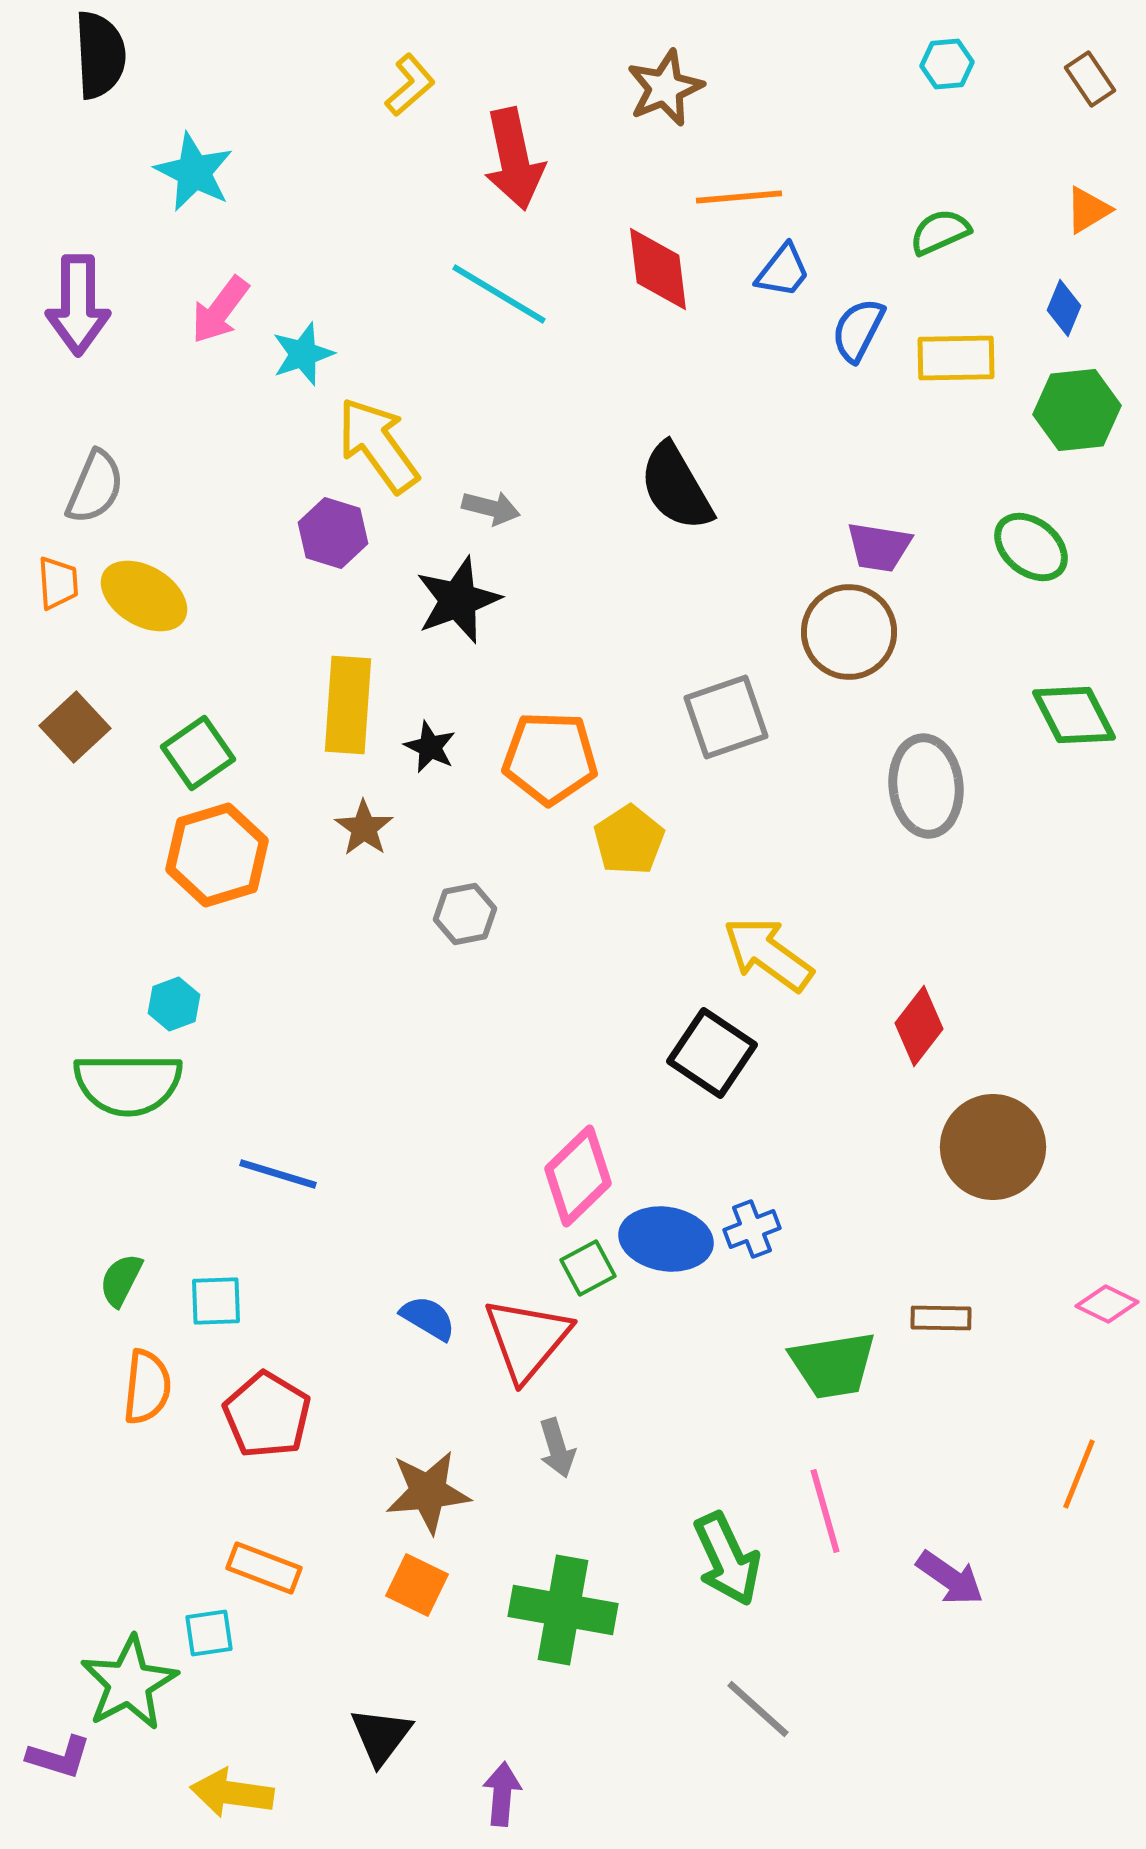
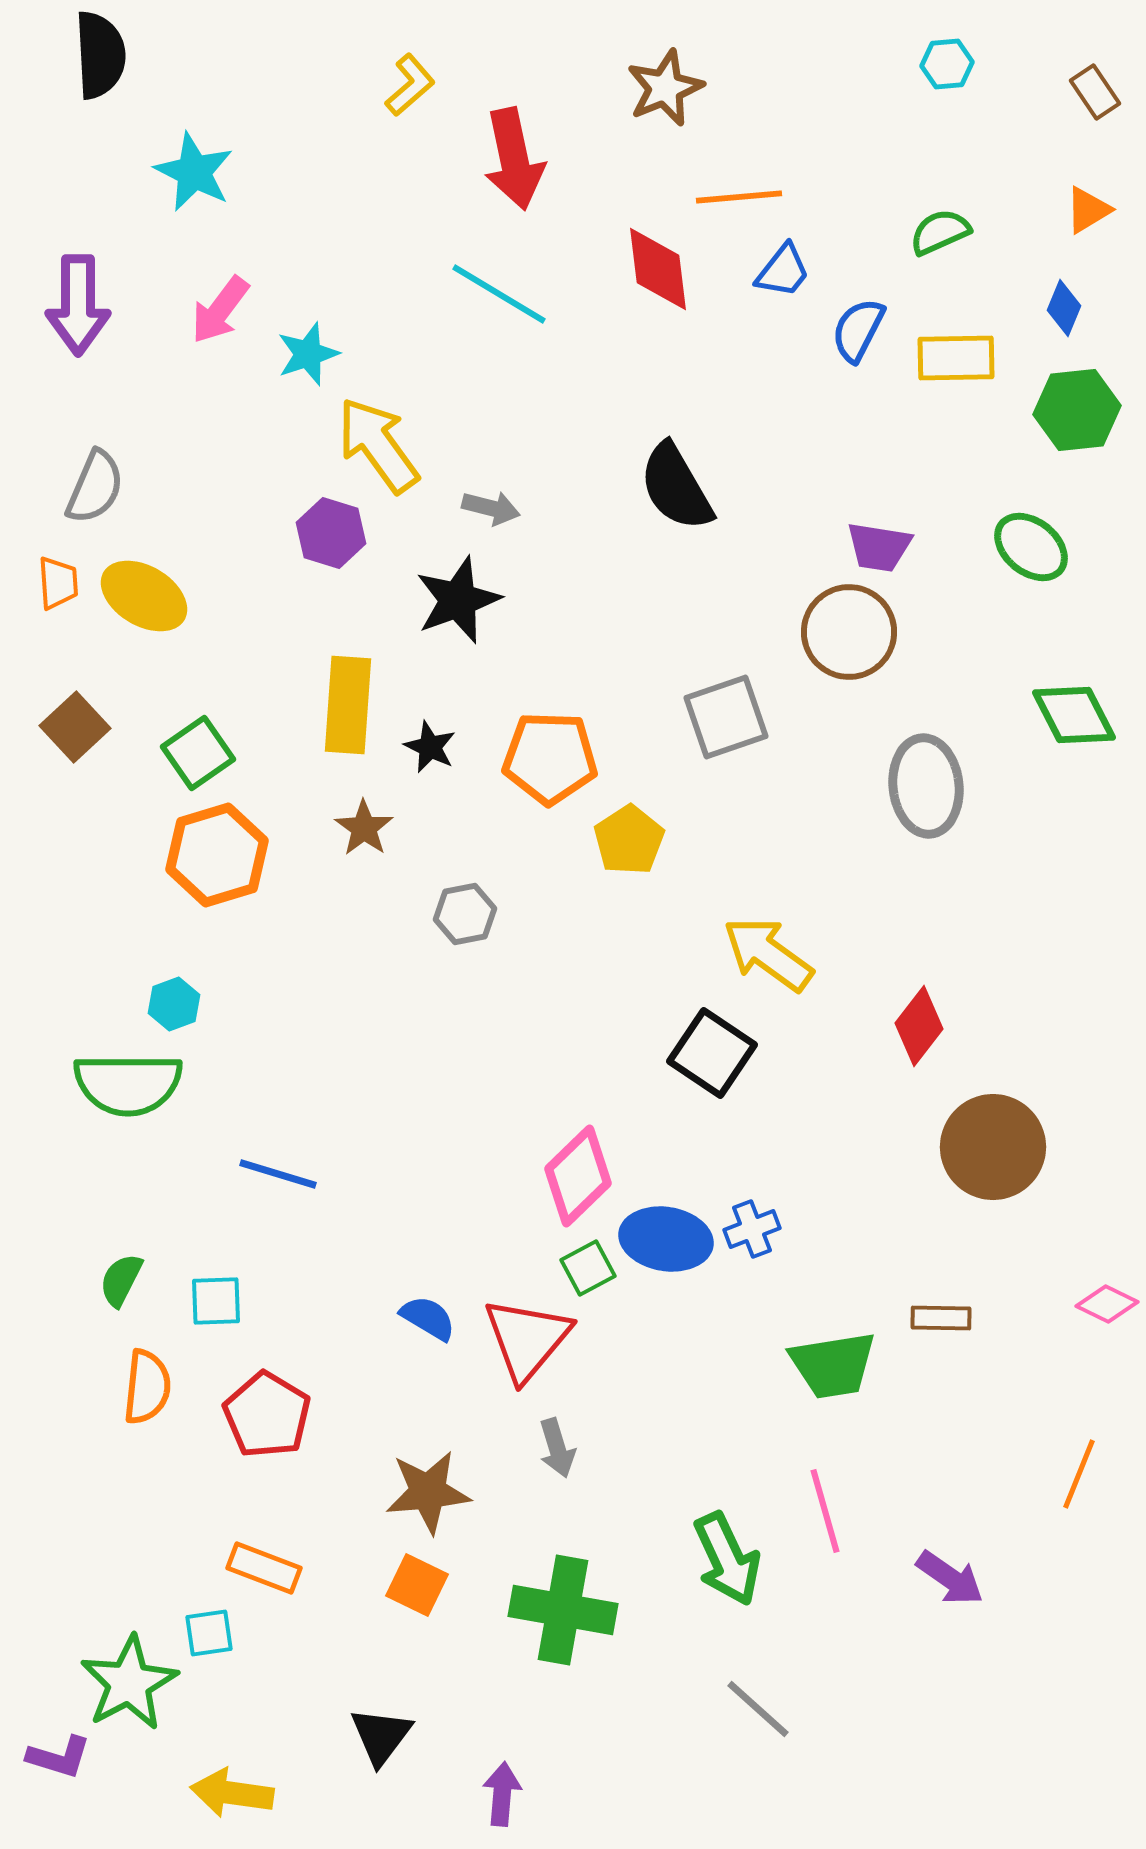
brown rectangle at (1090, 79): moved 5 px right, 13 px down
cyan star at (303, 354): moved 5 px right
purple hexagon at (333, 533): moved 2 px left
